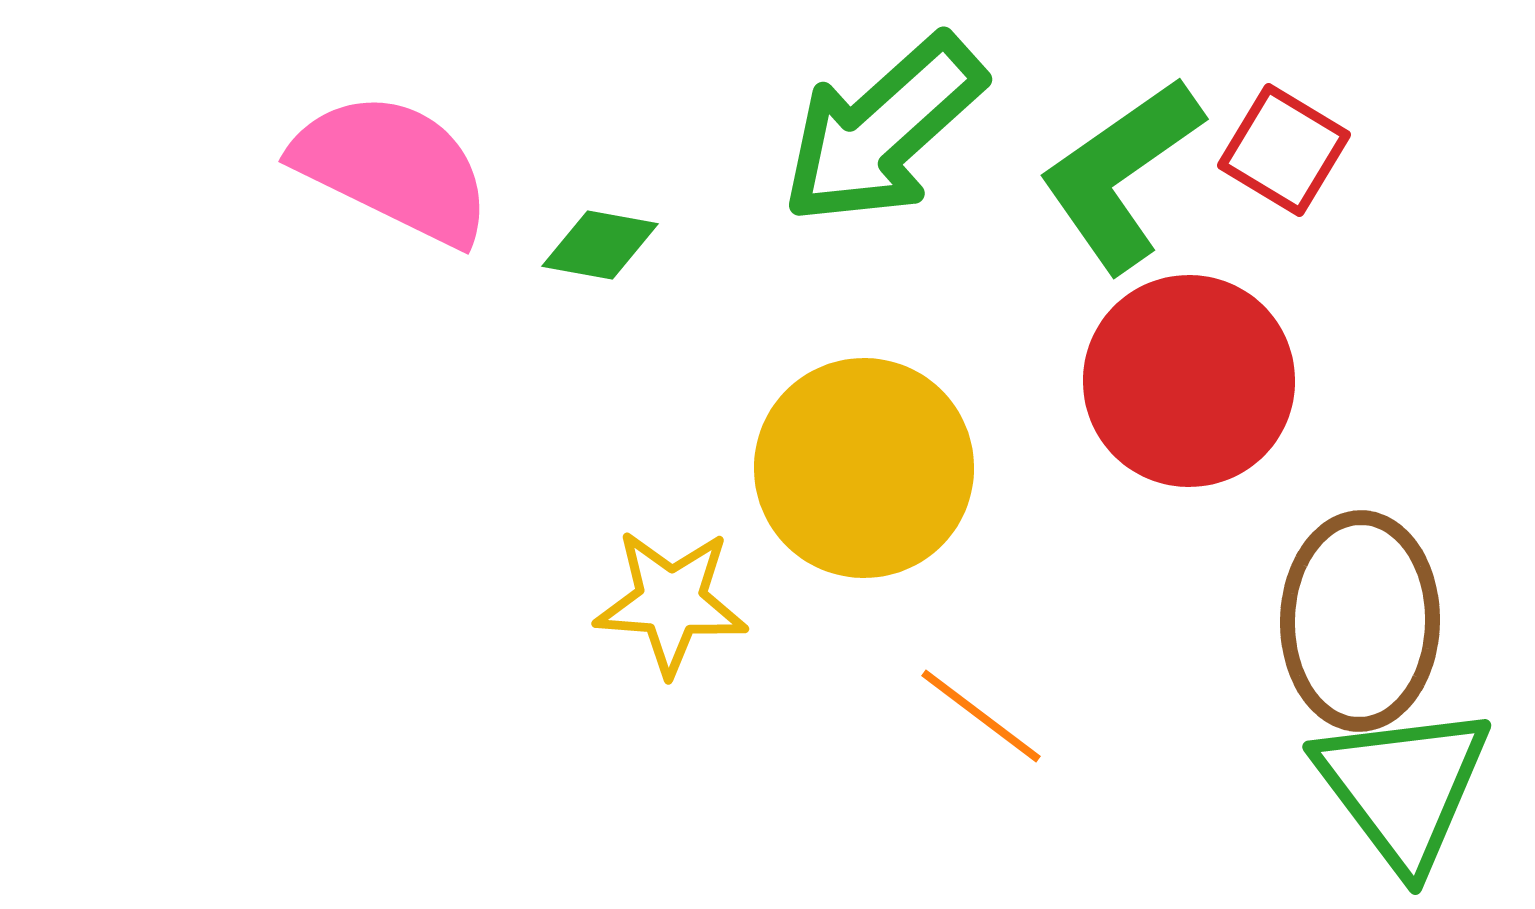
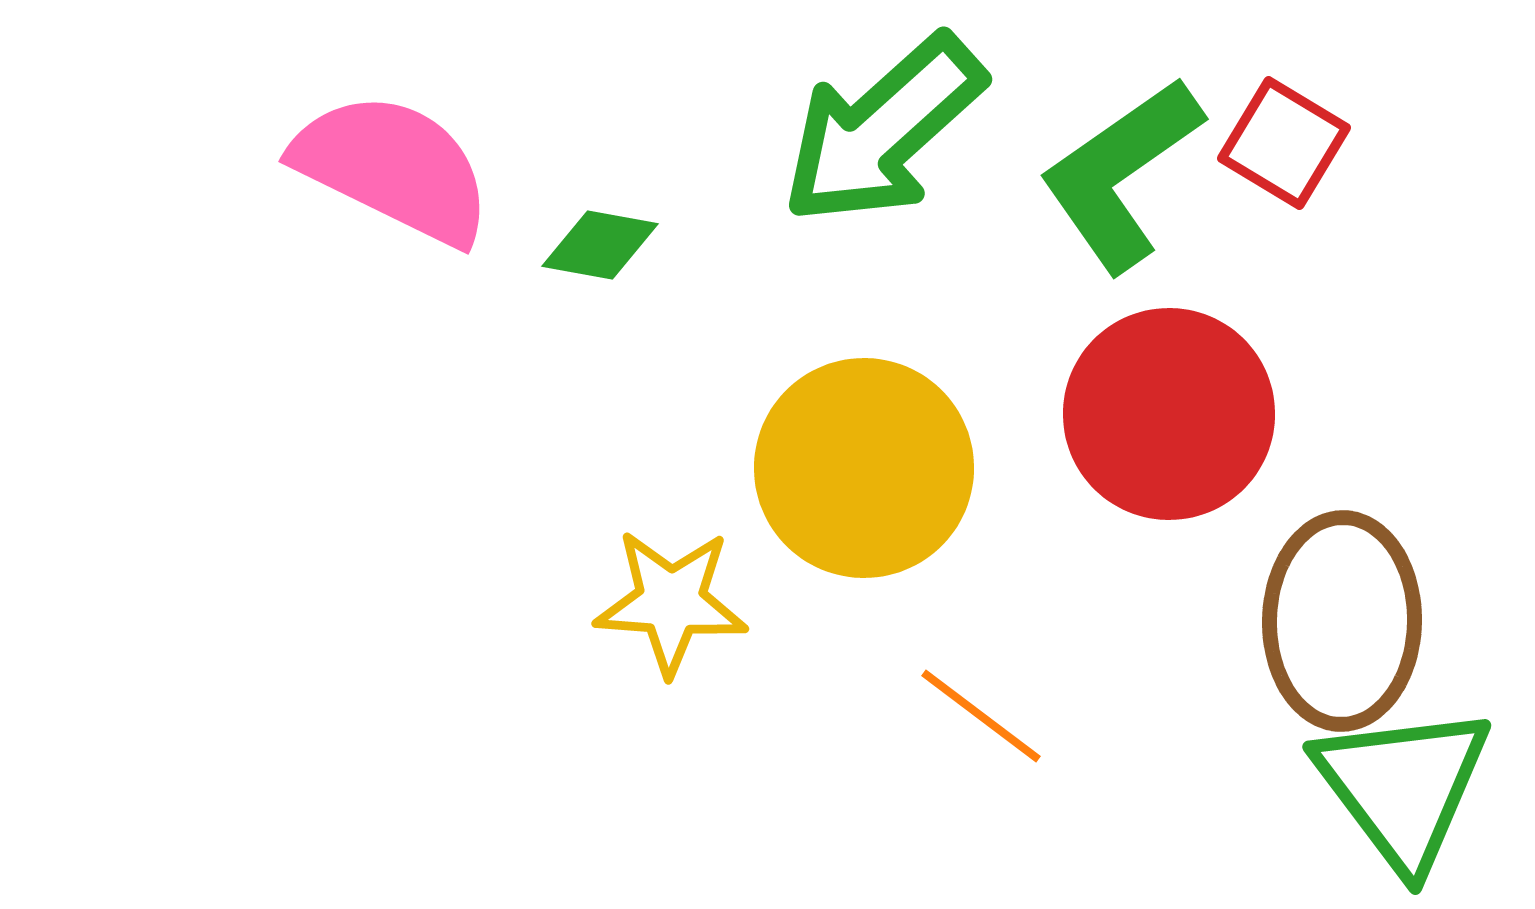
red square: moved 7 px up
red circle: moved 20 px left, 33 px down
brown ellipse: moved 18 px left
